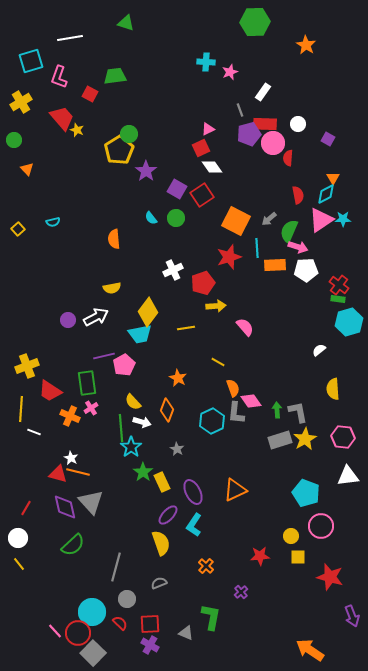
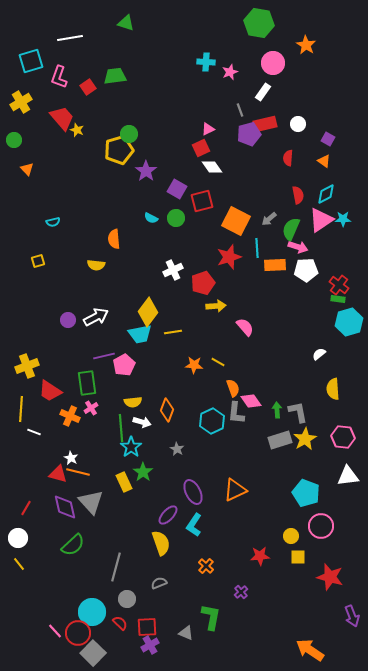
green hexagon at (255, 22): moved 4 px right, 1 px down; rotated 12 degrees clockwise
red square at (90, 94): moved 2 px left, 7 px up; rotated 28 degrees clockwise
red rectangle at (265, 124): rotated 15 degrees counterclockwise
pink circle at (273, 143): moved 80 px up
yellow pentagon at (119, 150): rotated 16 degrees clockwise
orange triangle at (333, 178): moved 9 px left, 17 px up; rotated 24 degrees counterclockwise
red square at (202, 195): moved 6 px down; rotated 20 degrees clockwise
cyan semicircle at (151, 218): rotated 24 degrees counterclockwise
yellow square at (18, 229): moved 20 px right, 32 px down; rotated 24 degrees clockwise
green semicircle at (289, 231): moved 2 px right, 2 px up
yellow semicircle at (112, 288): moved 16 px left, 23 px up; rotated 18 degrees clockwise
yellow line at (186, 328): moved 13 px left, 4 px down
white semicircle at (319, 350): moved 4 px down
orange star at (178, 378): moved 16 px right, 13 px up; rotated 24 degrees counterclockwise
yellow semicircle at (133, 402): rotated 54 degrees counterclockwise
yellow rectangle at (162, 482): moved 38 px left
red square at (150, 624): moved 3 px left, 3 px down
purple cross at (150, 645): rotated 30 degrees clockwise
